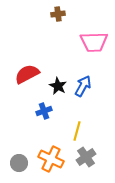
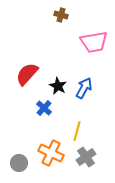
brown cross: moved 3 px right, 1 px down; rotated 24 degrees clockwise
pink trapezoid: rotated 8 degrees counterclockwise
red semicircle: rotated 20 degrees counterclockwise
blue arrow: moved 1 px right, 2 px down
blue cross: moved 3 px up; rotated 28 degrees counterclockwise
orange cross: moved 6 px up
